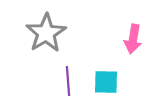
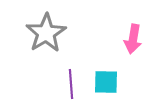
purple line: moved 3 px right, 3 px down
